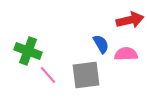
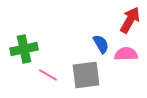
red arrow: rotated 48 degrees counterclockwise
green cross: moved 4 px left, 2 px up; rotated 32 degrees counterclockwise
pink line: rotated 18 degrees counterclockwise
